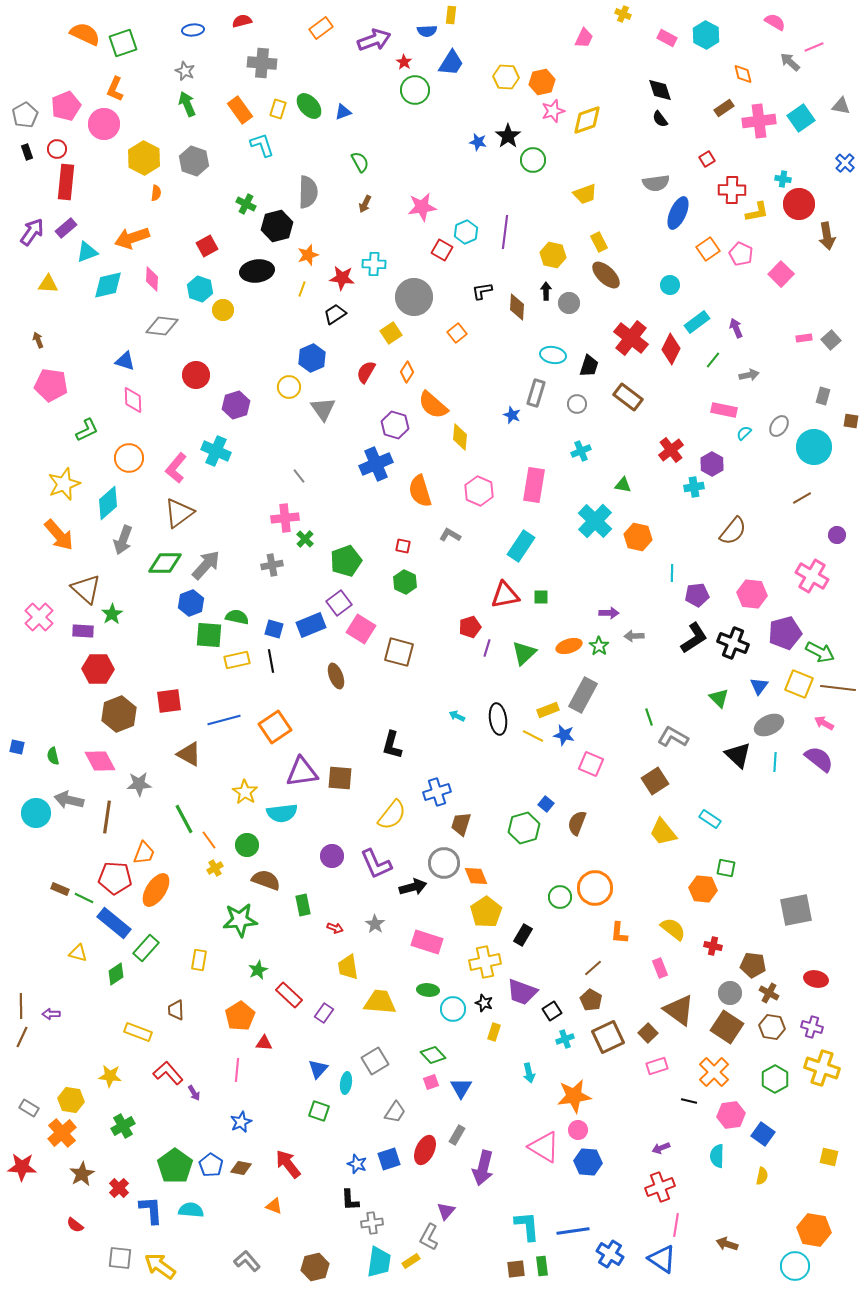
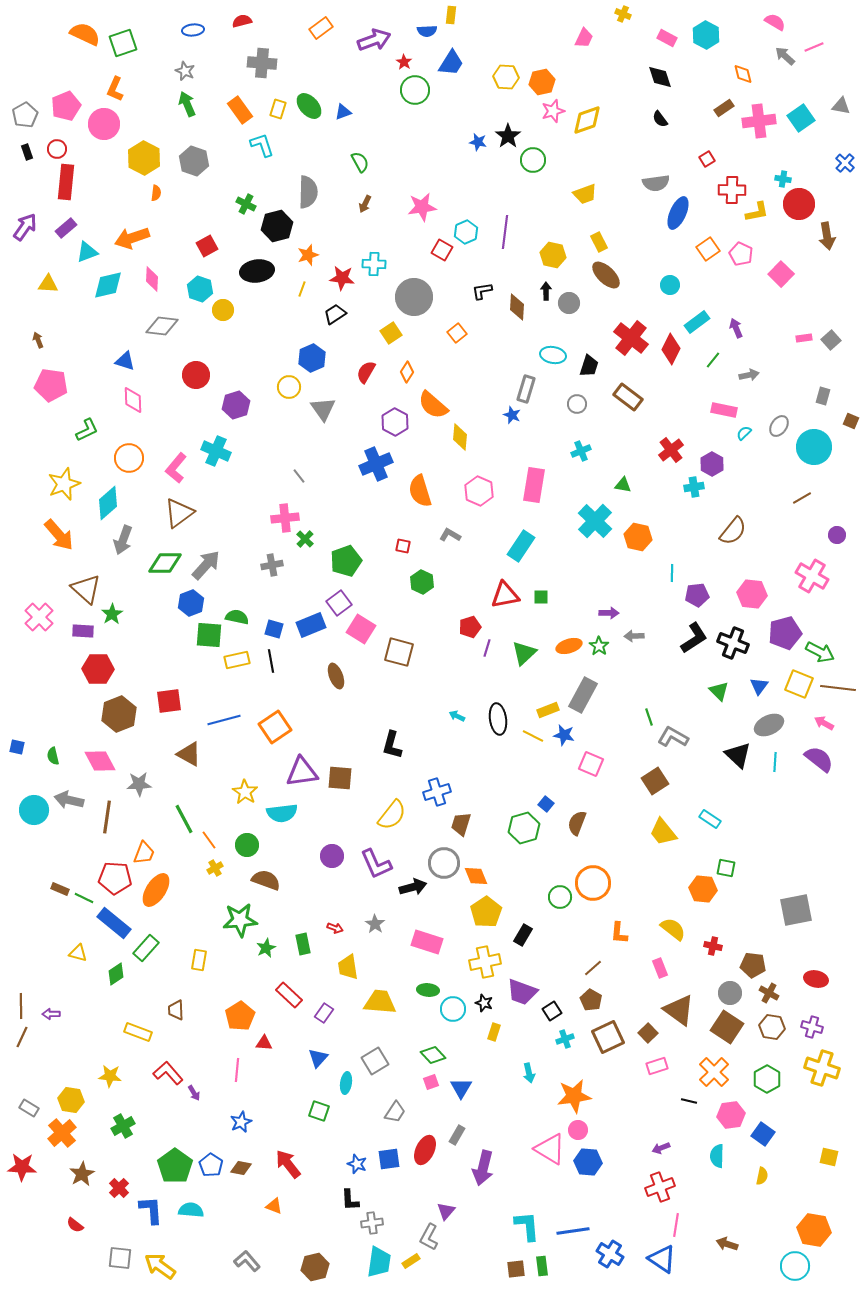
gray arrow at (790, 62): moved 5 px left, 6 px up
black diamond at (660, 90): moved 13 px up
purple arrow at (32, 232): moved 7 px left, 5 px up
gray rectangle at (536, 393): moved 10 px left, 4 px up
brown square at (851, 421): rotated 14 degrees clockwise
purple hexagon at (395, 425): moved 3 px up; rotated 12 degrees clockwise
green hexagon at (405, 582): moved 17 px right
green triangle at (719, 698): moved 7 px up
cyan circle at (36, 813): moved 2 px left, 3 px up
orange circle at (595, 888): moved 2 px left, 5 px up
green rectangle at (303, 905): moved 39 px down
green star at (258, 970): moved 8 px right, 22 px up
blue triangle at (318, 1069): moved 11 px up
green hexagon at (775, 1079): moved 8 px left
pink triangle at (544, 1147): moved 6 px right, 2 px down
blue square at (389, 1159): rotated 10 degrees clockwise
